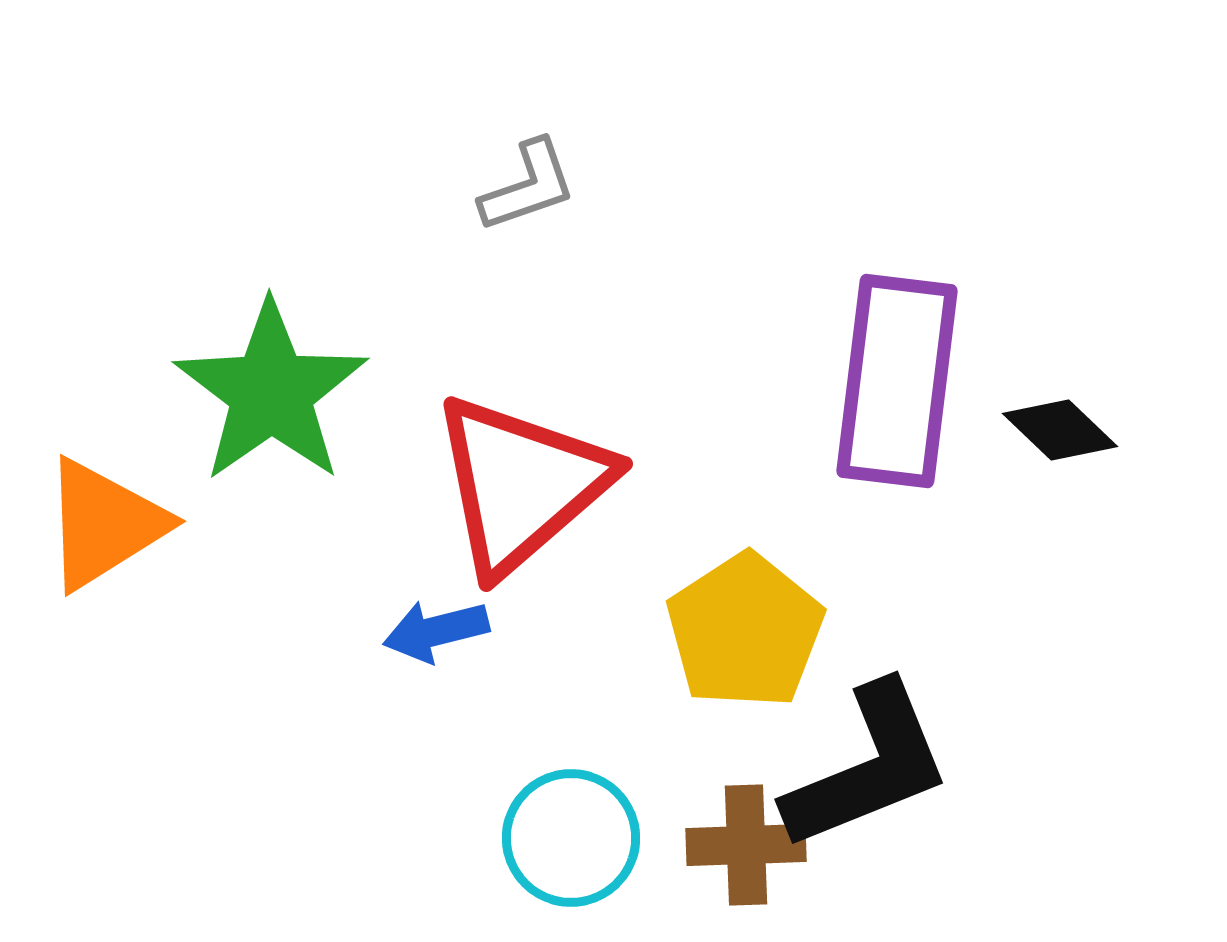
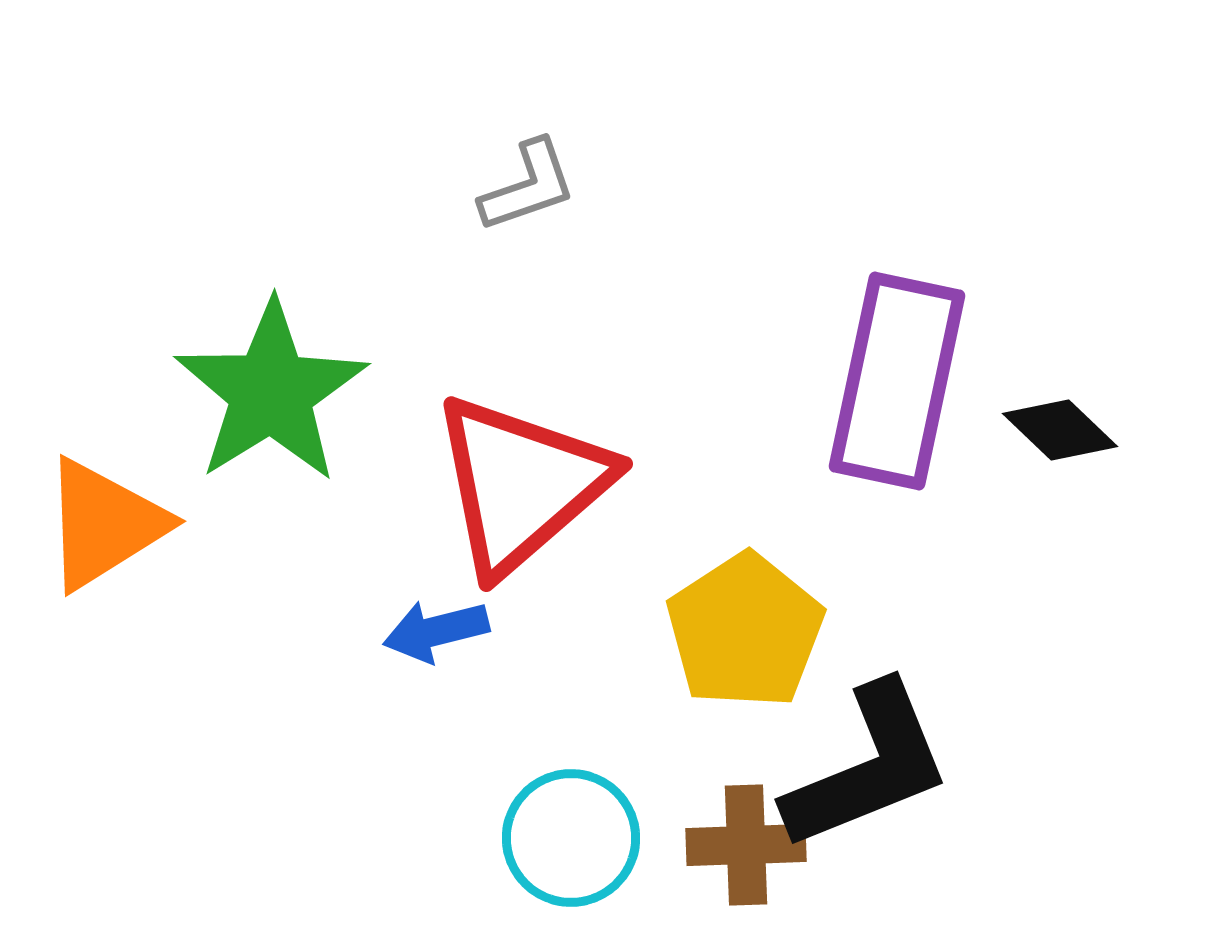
purple rectangle: rotated 5 degrees clockwise
green star: rotated 3 degrees clockwise
